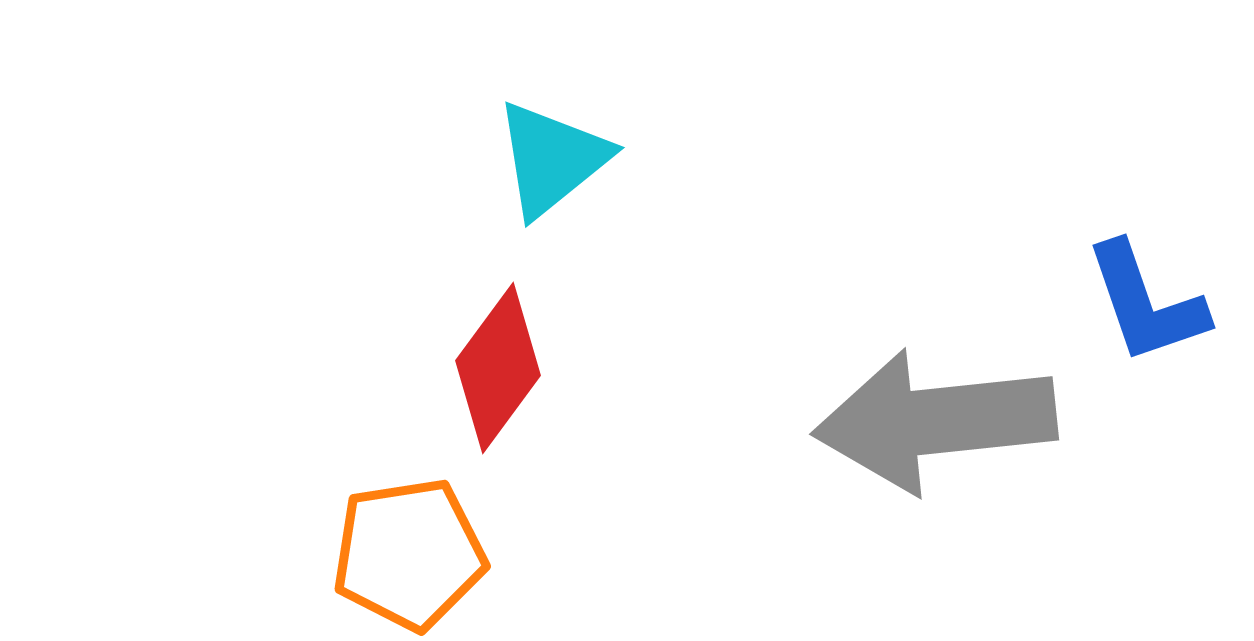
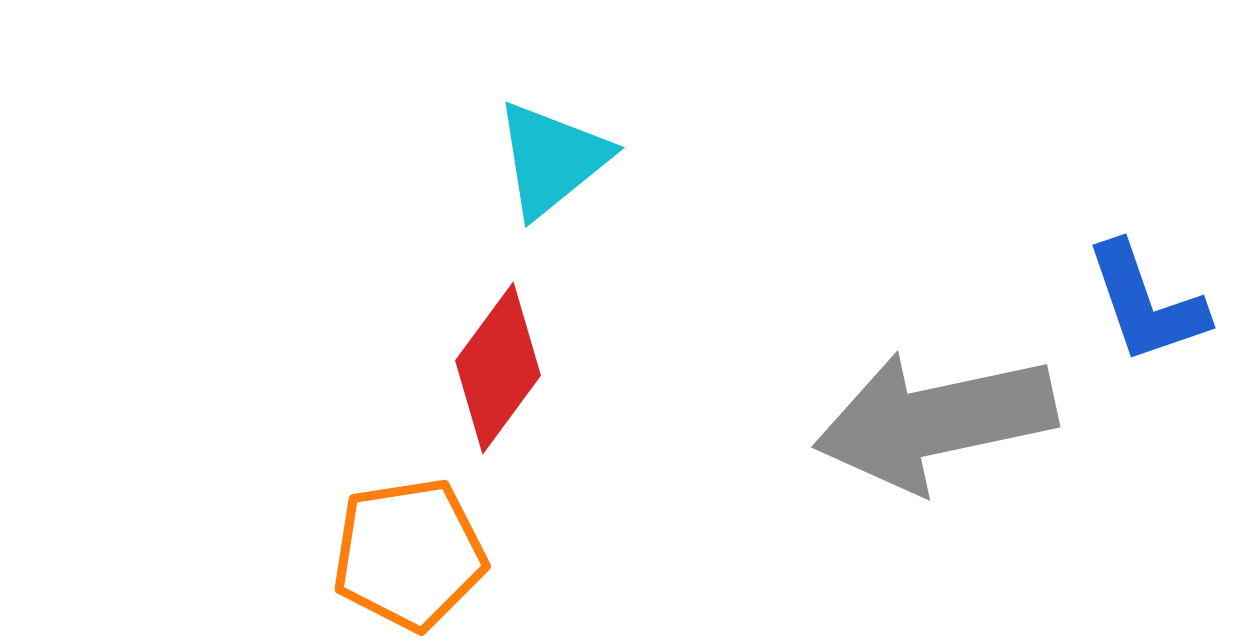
gray arrow: rotated 6 degrees counterclockwise
